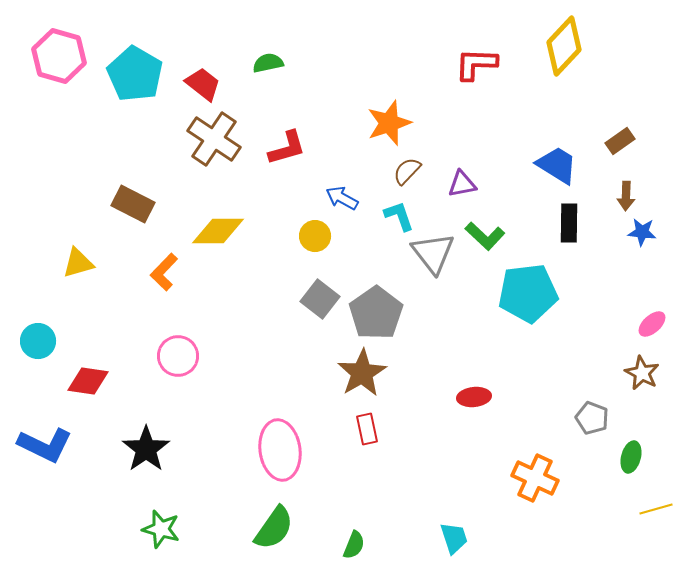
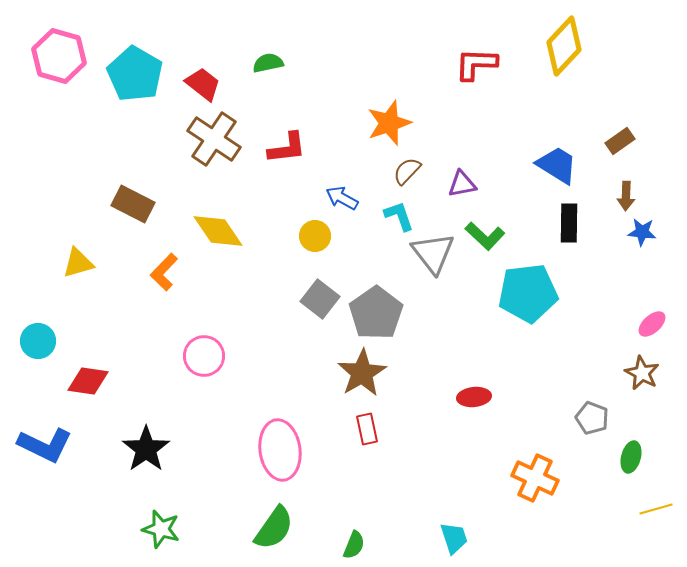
red L-shape at (287, 148): rotated 9 degrees clockwise
yellow diamond at (218, 231): rotated 56 degrees clockwise
pink circle at (178, 356): moved 26 px right
